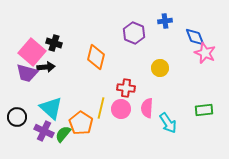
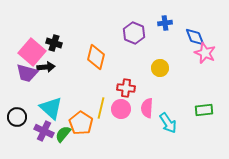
blue cross: moved 2 px down
